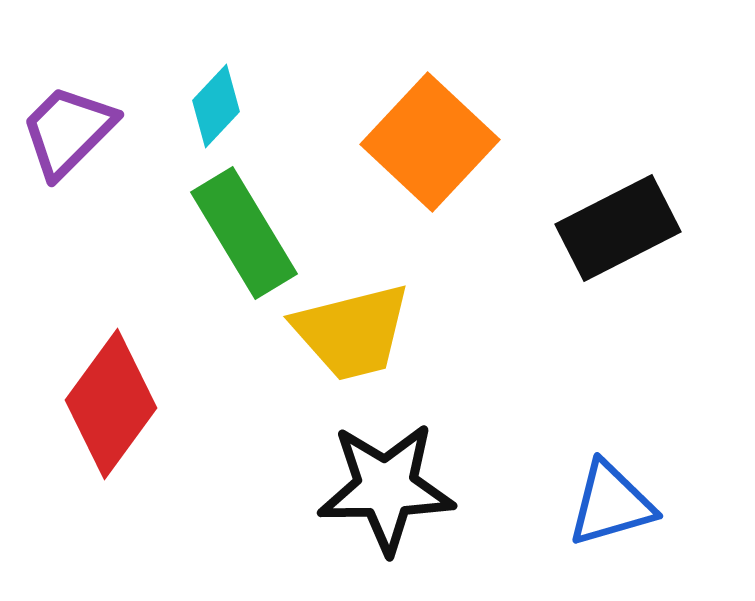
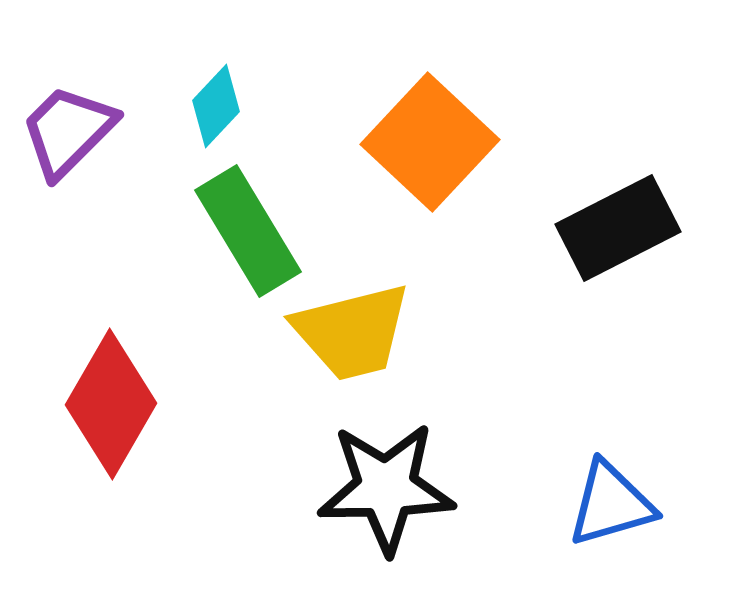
green rectangle: moved 4 px right, 2 px up
red diamond: rotated 6 degrees counterclockwise
